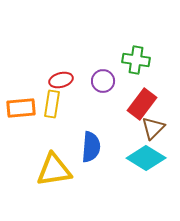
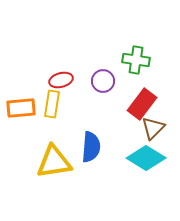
yellow triangle: moved 8 px up
